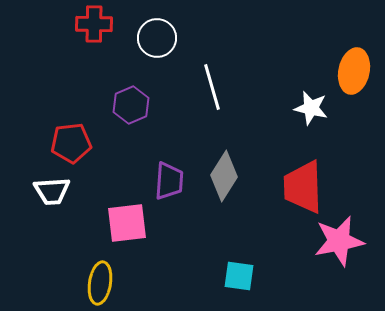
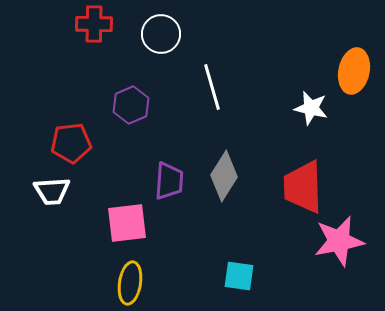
white circle: moved 4 px right, 4 px up
yellow ellipse: moved 30 px right
